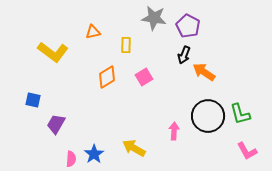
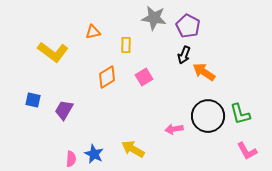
purple trapezoid: moved 8 px right, 14 px up
pink arrow: moved 2 px up; rotated 102 degrees counterclockwise
yellow arrow: moved 1 px left, 1 px down
blue star: rotated 12 degrees counterclockwise
